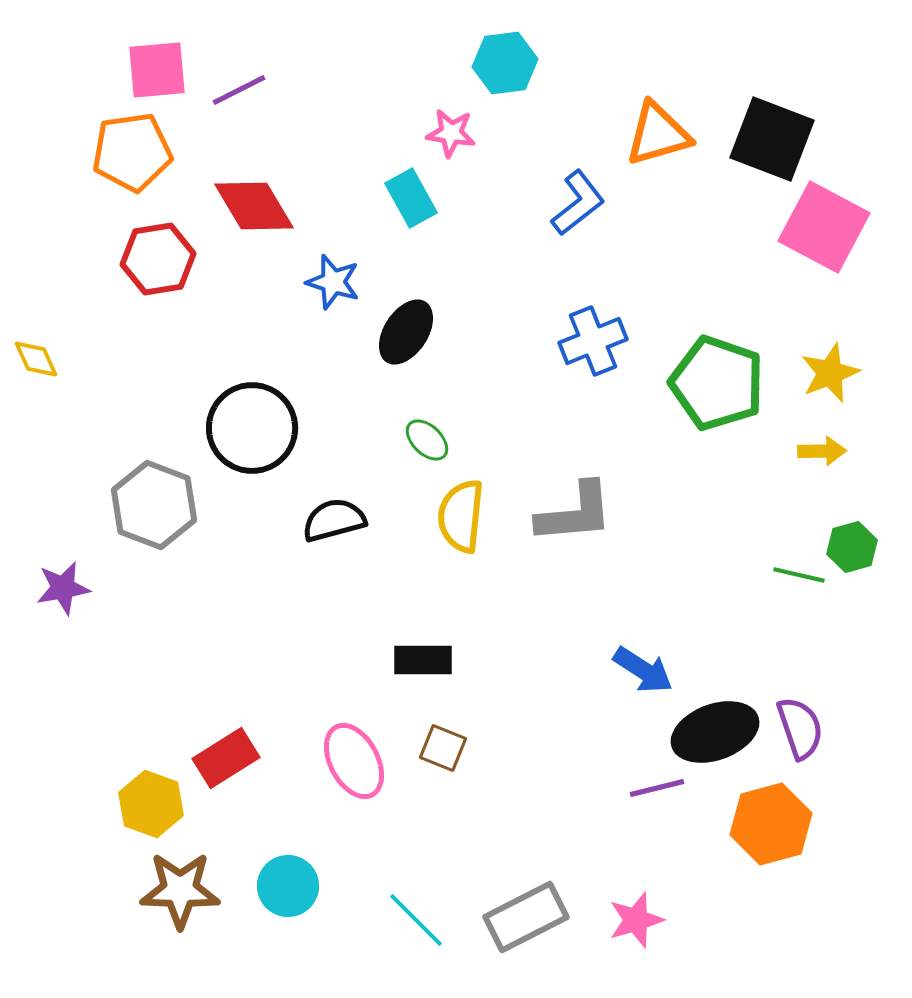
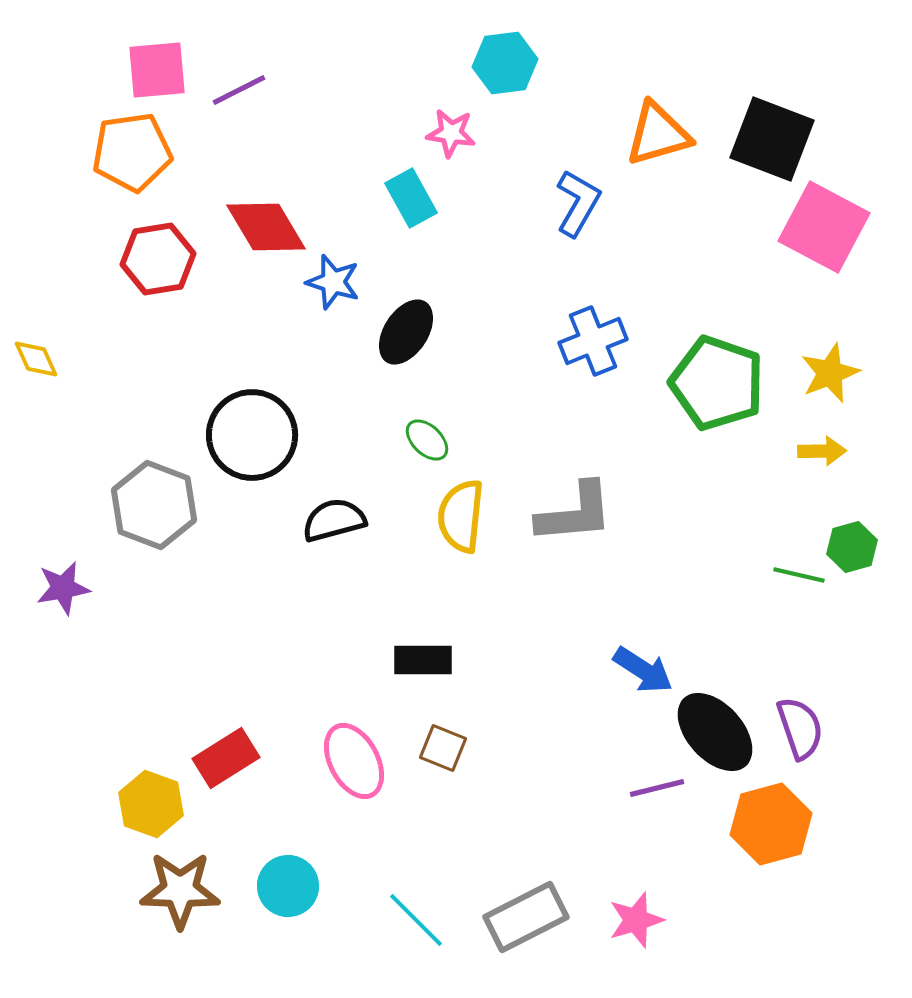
blue L-shape at (578, 203): rotated 22 degrees counterclockwise
red diamond at (254, 206): moved 12 px right, 21 px down
black circle at (252, 428): moved 7 px down
black ellipse at (715, 732): rotated 68 degrees clockwise
